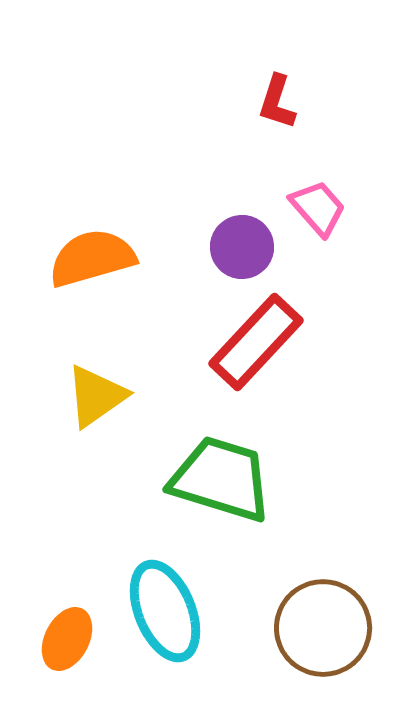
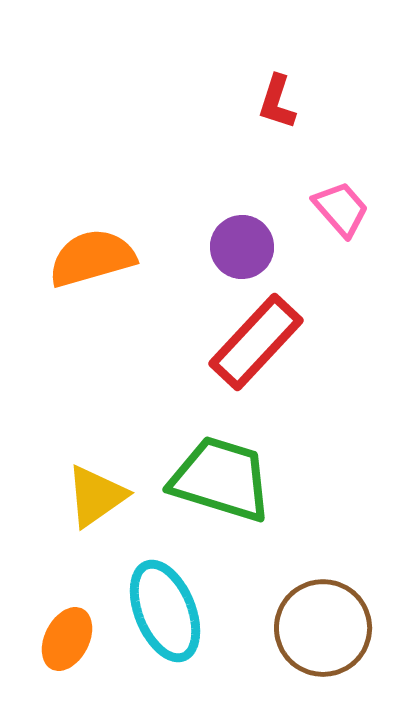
pink trapezoid: moved 23 px right, 1 px down
yellow triangle: moved 100 px down
